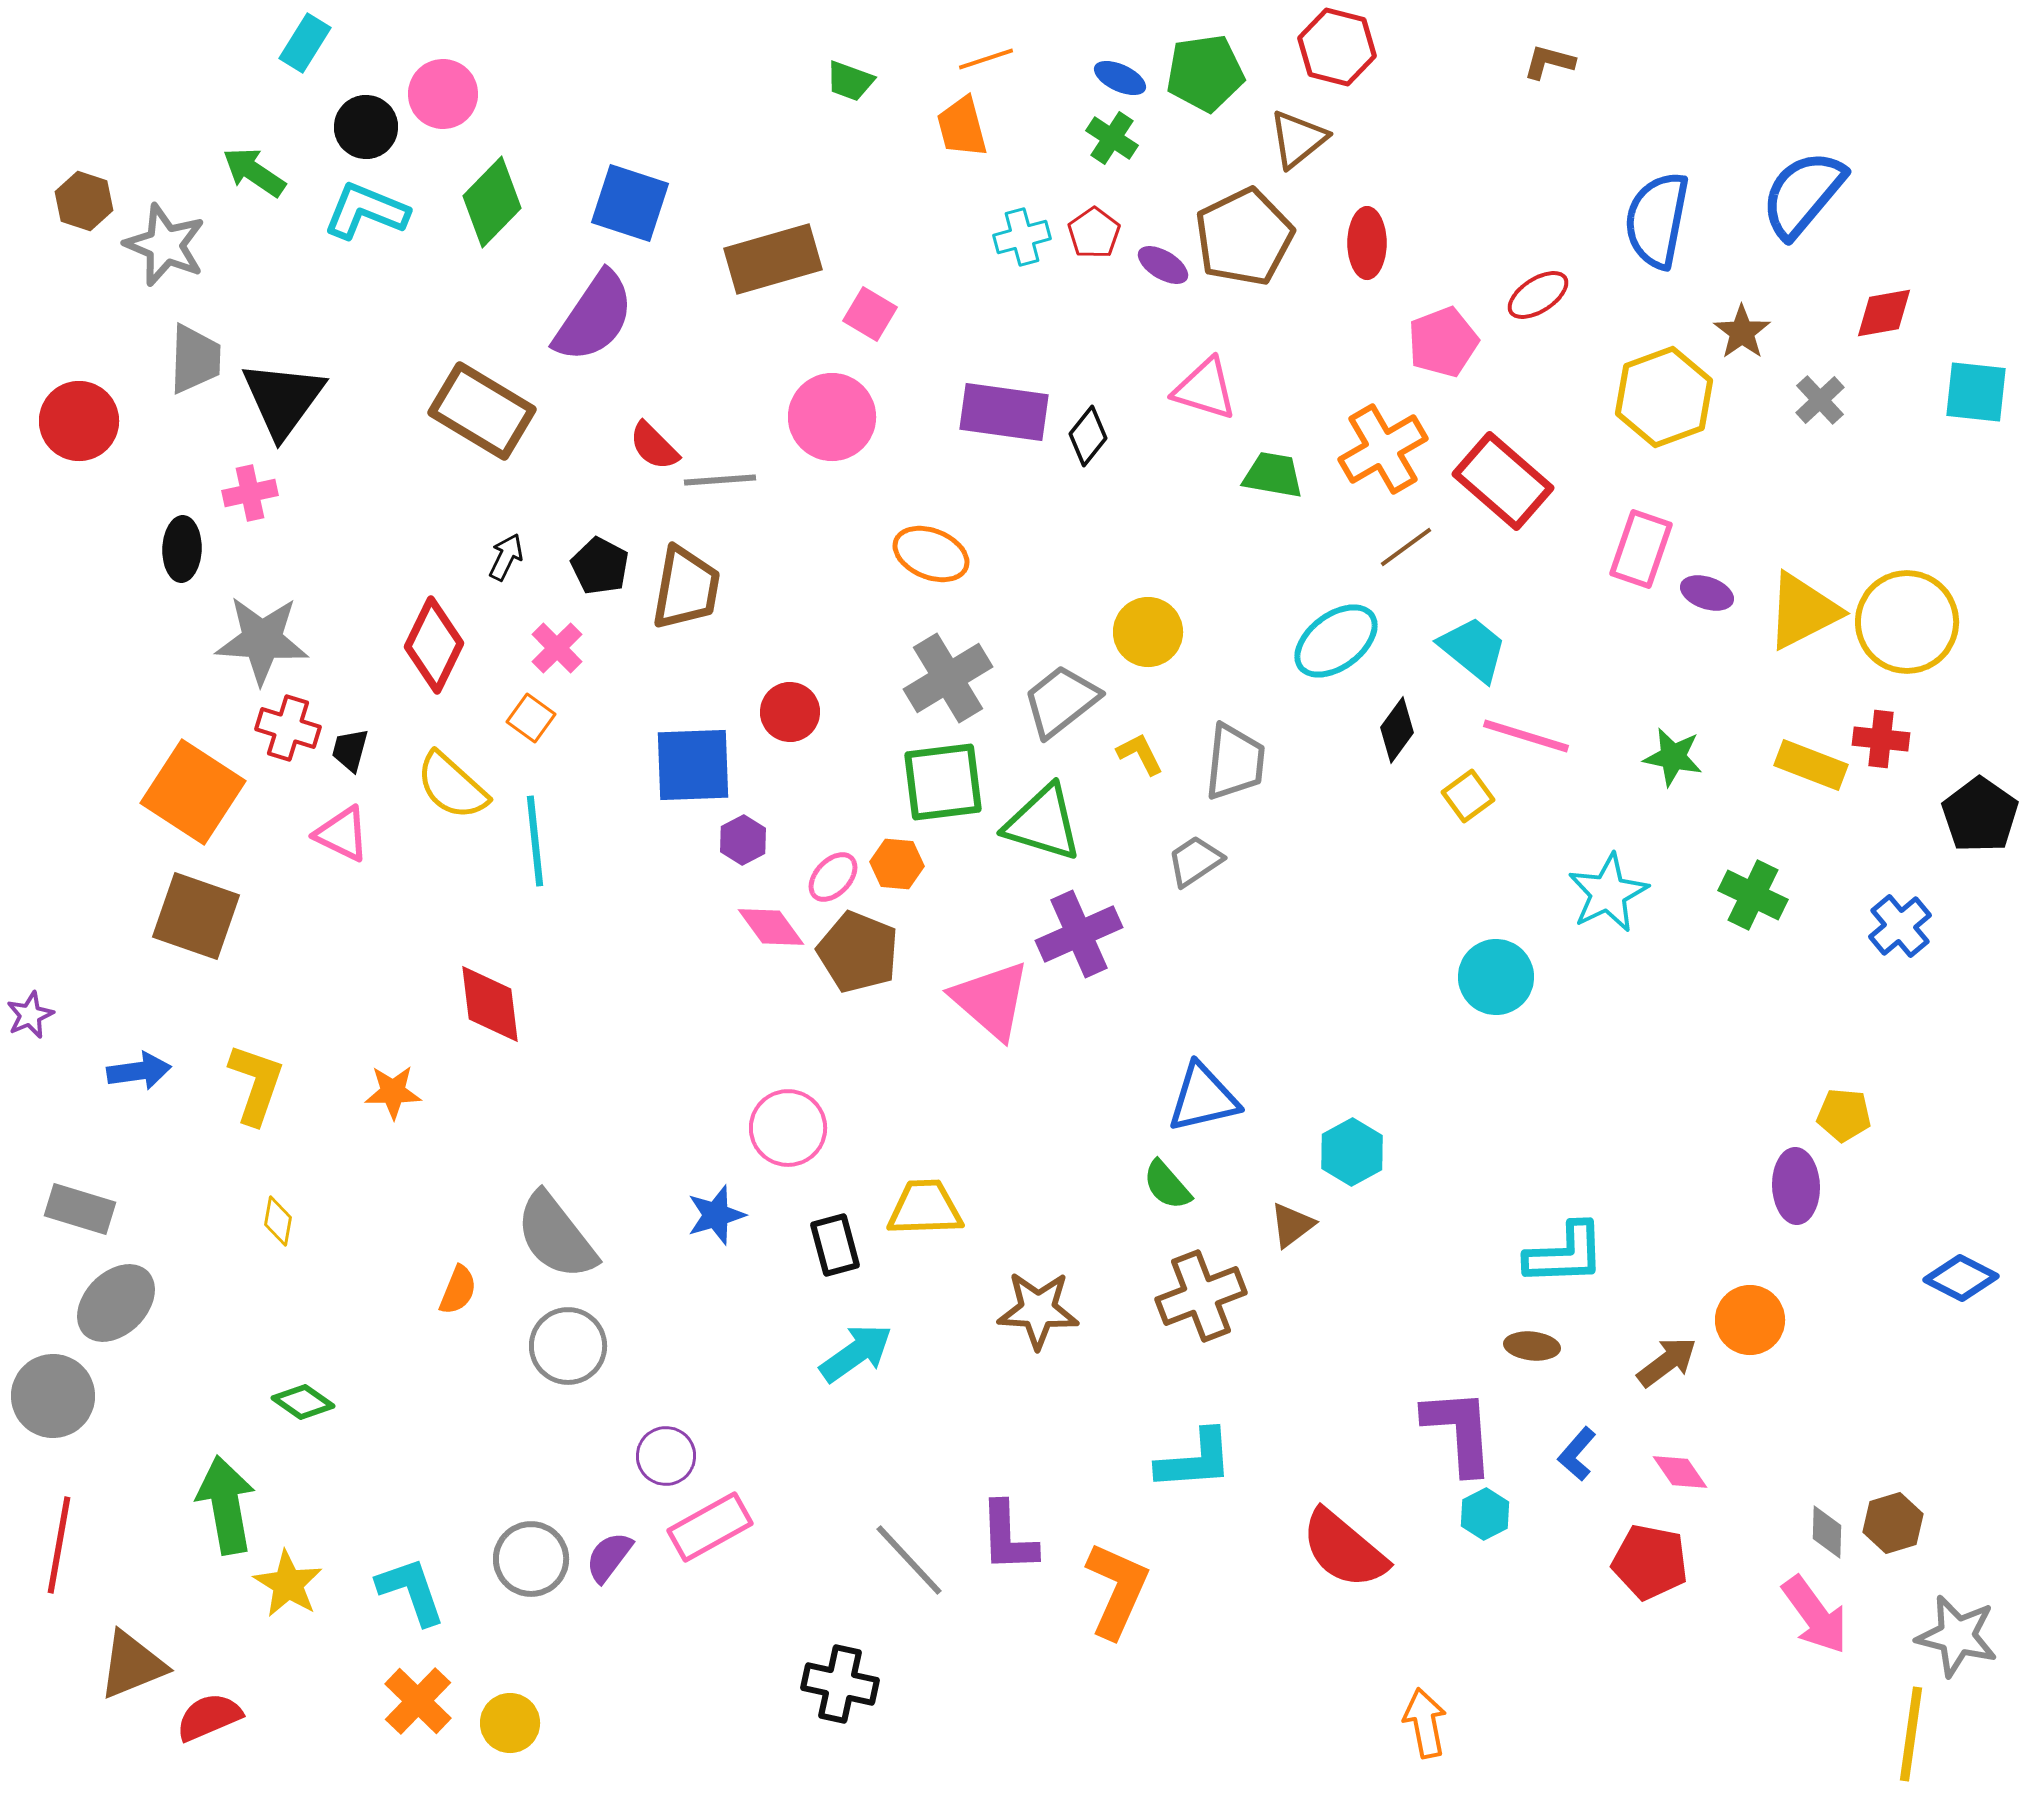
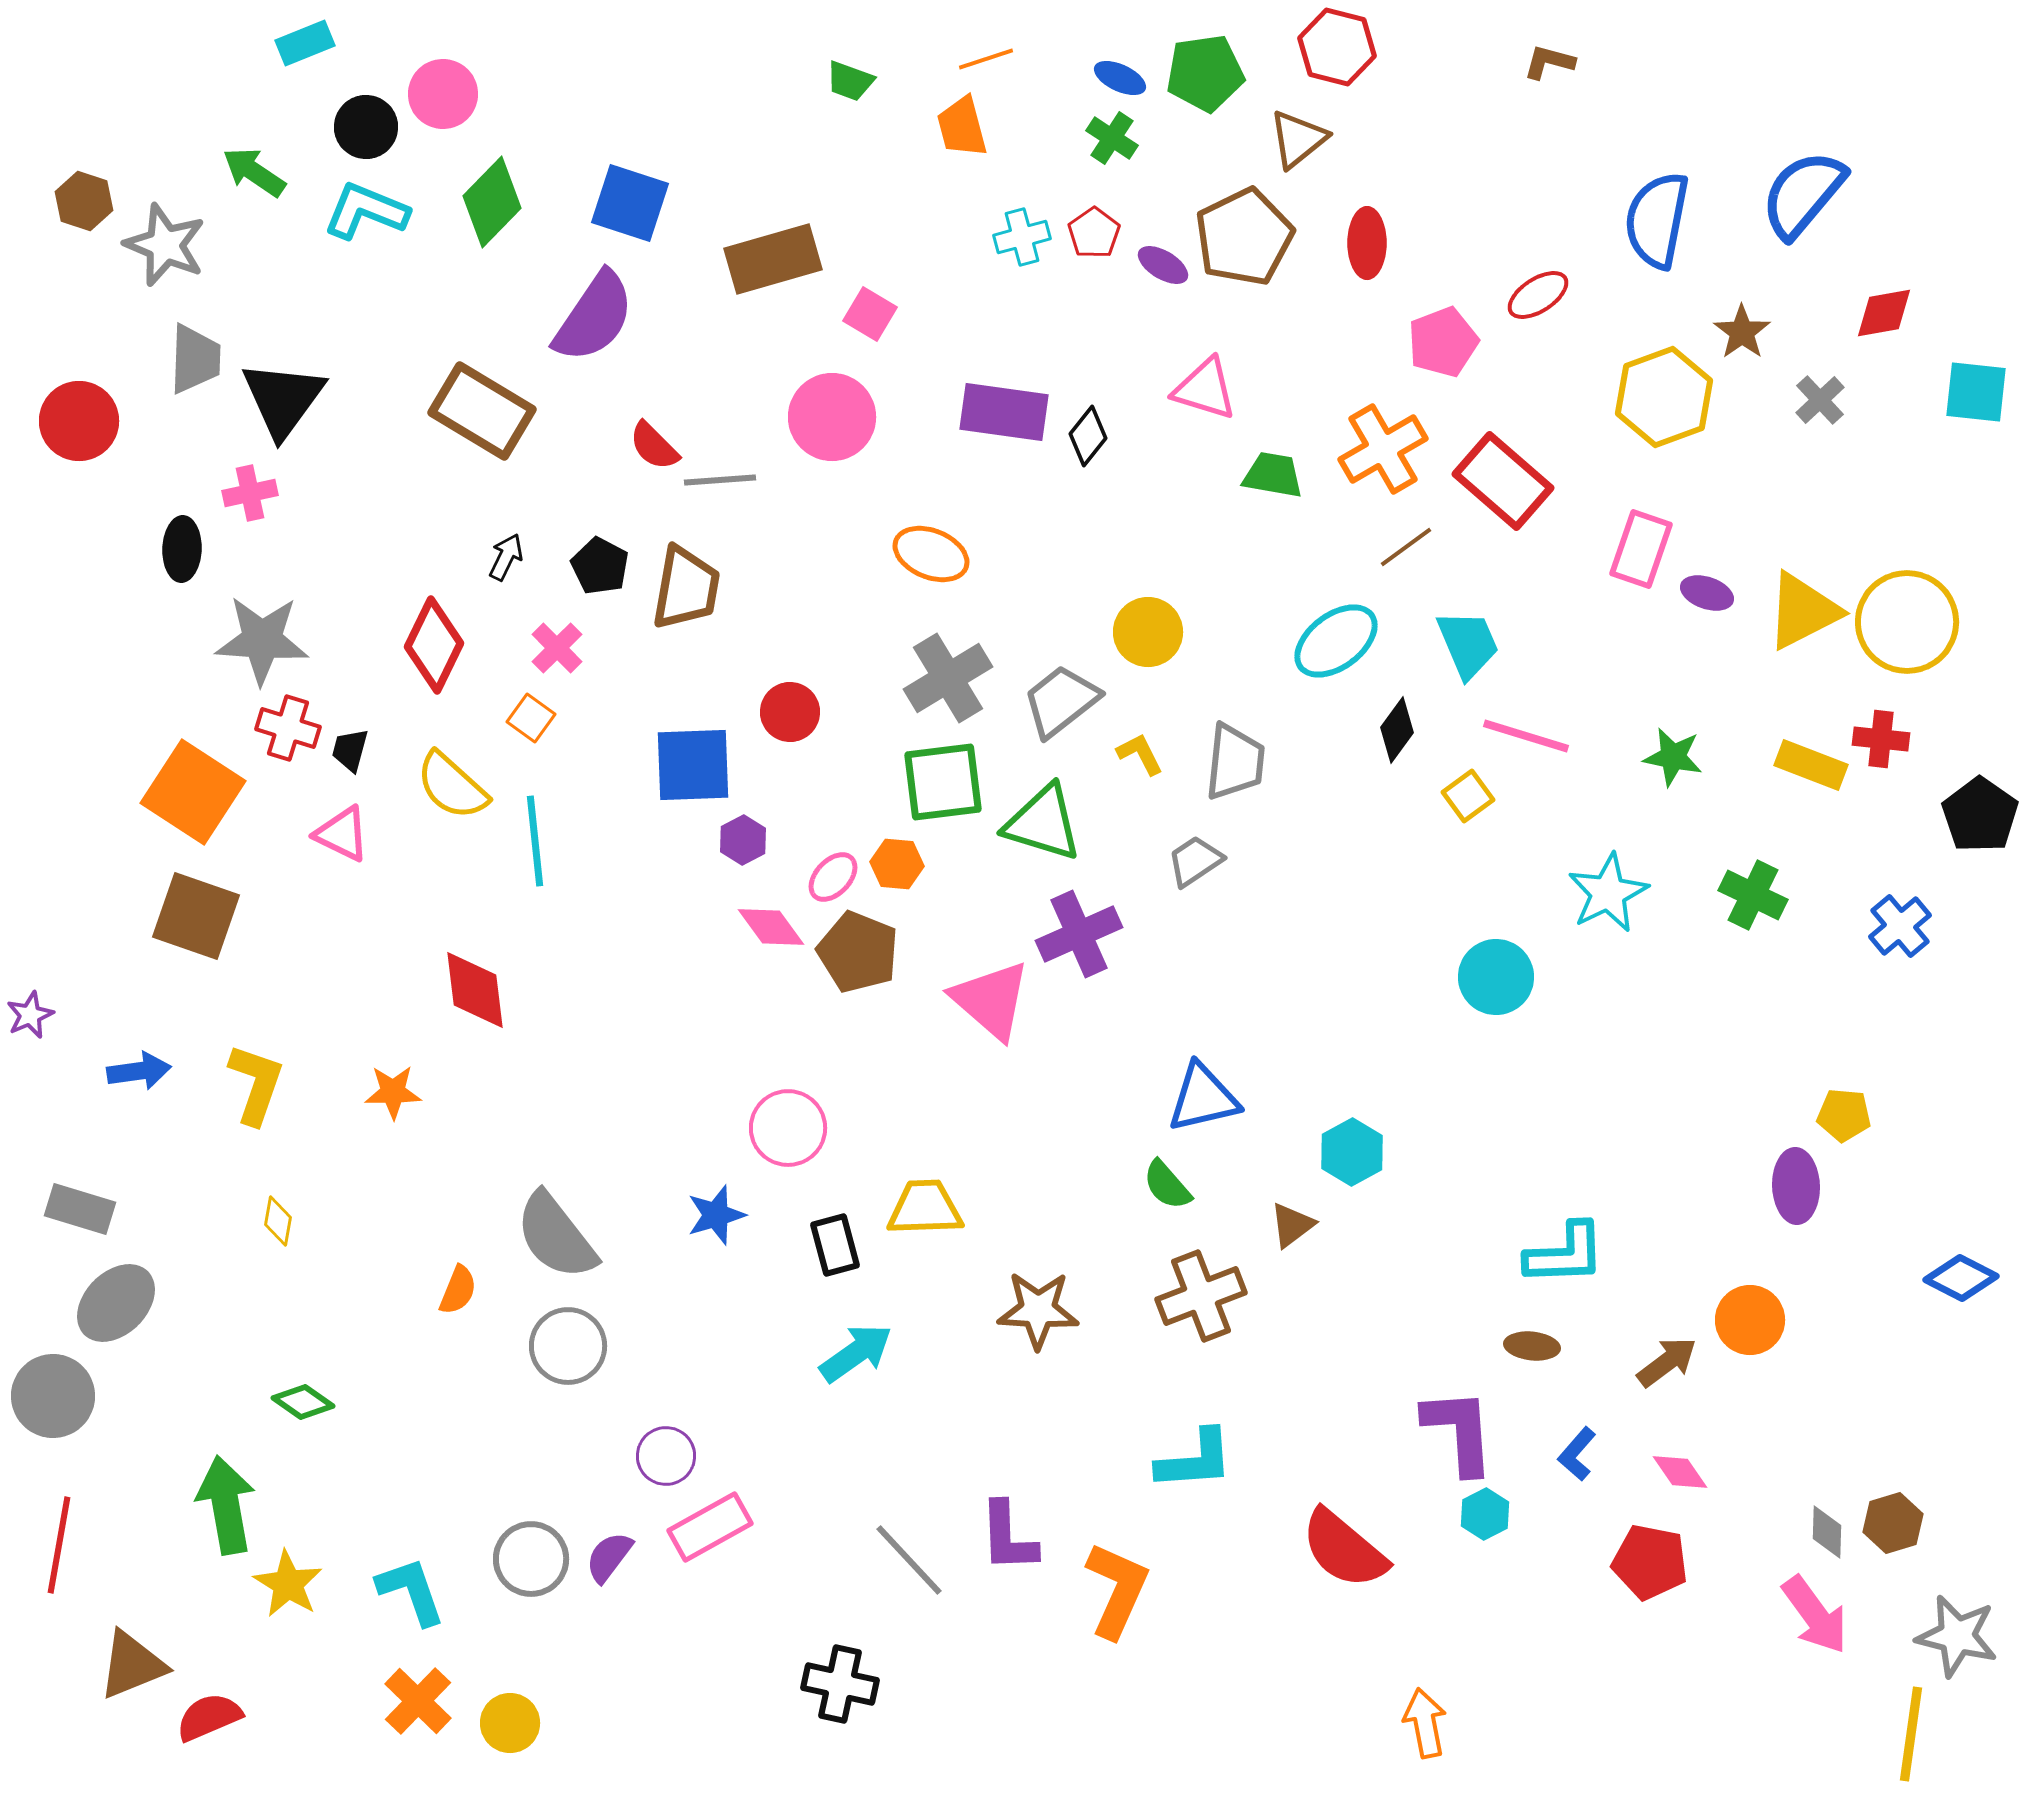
cyan rectangle at (305, 43): rotated 36 degrees clockwise
cyan trapezoid at (1473, 649): moved 5 px left, 5 px up; rotated 28 degrees clockwise
red diamond at (490, 1004): moved 15 px left, 14 px up
